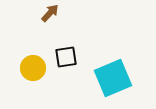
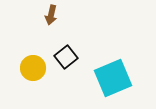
brown arrow: moved 1 px right, 2 px down; rotated 150 degrees clockwise
black square: rotated 30 degrees counterclockwise
